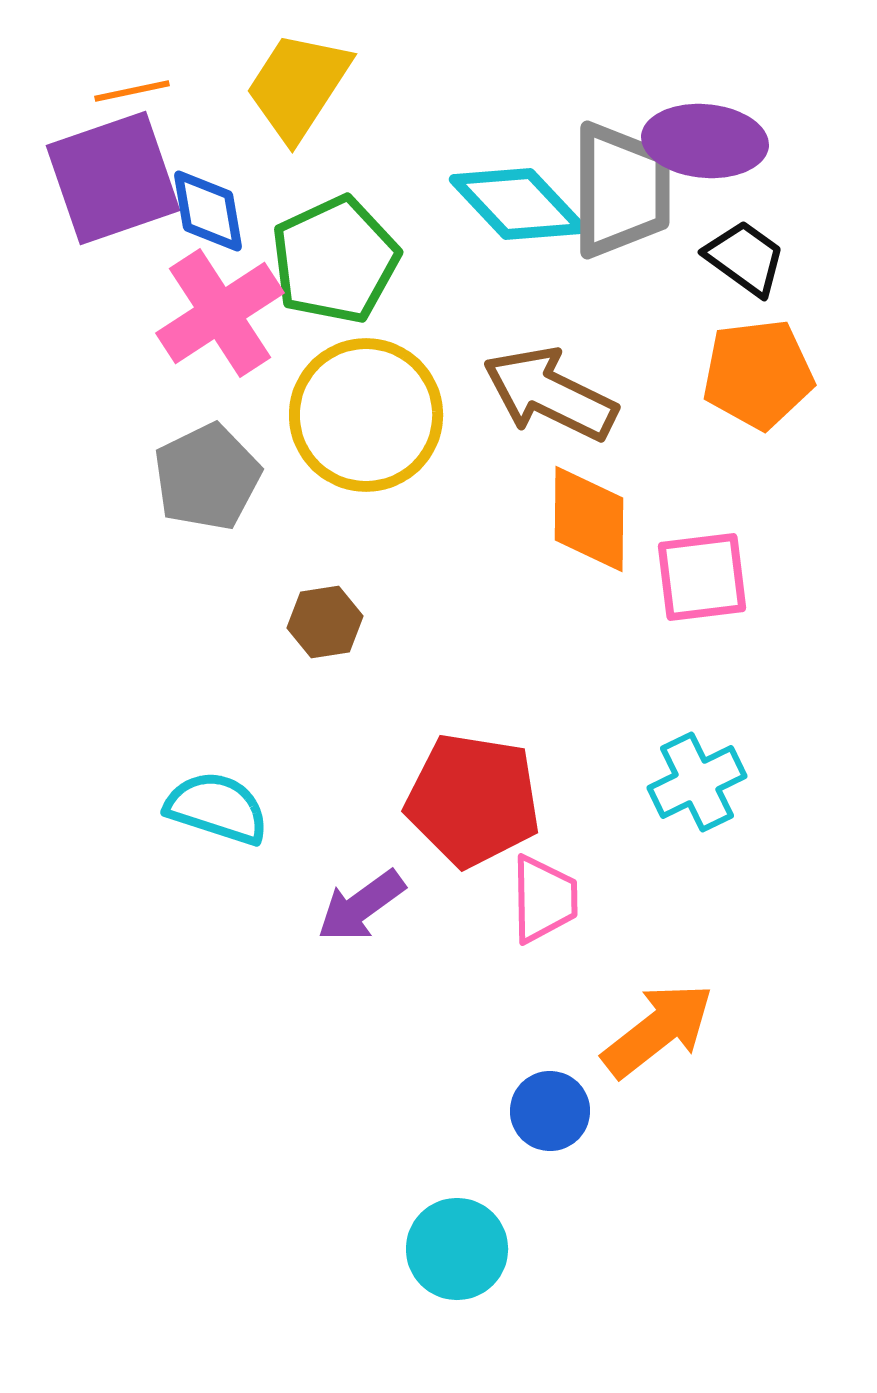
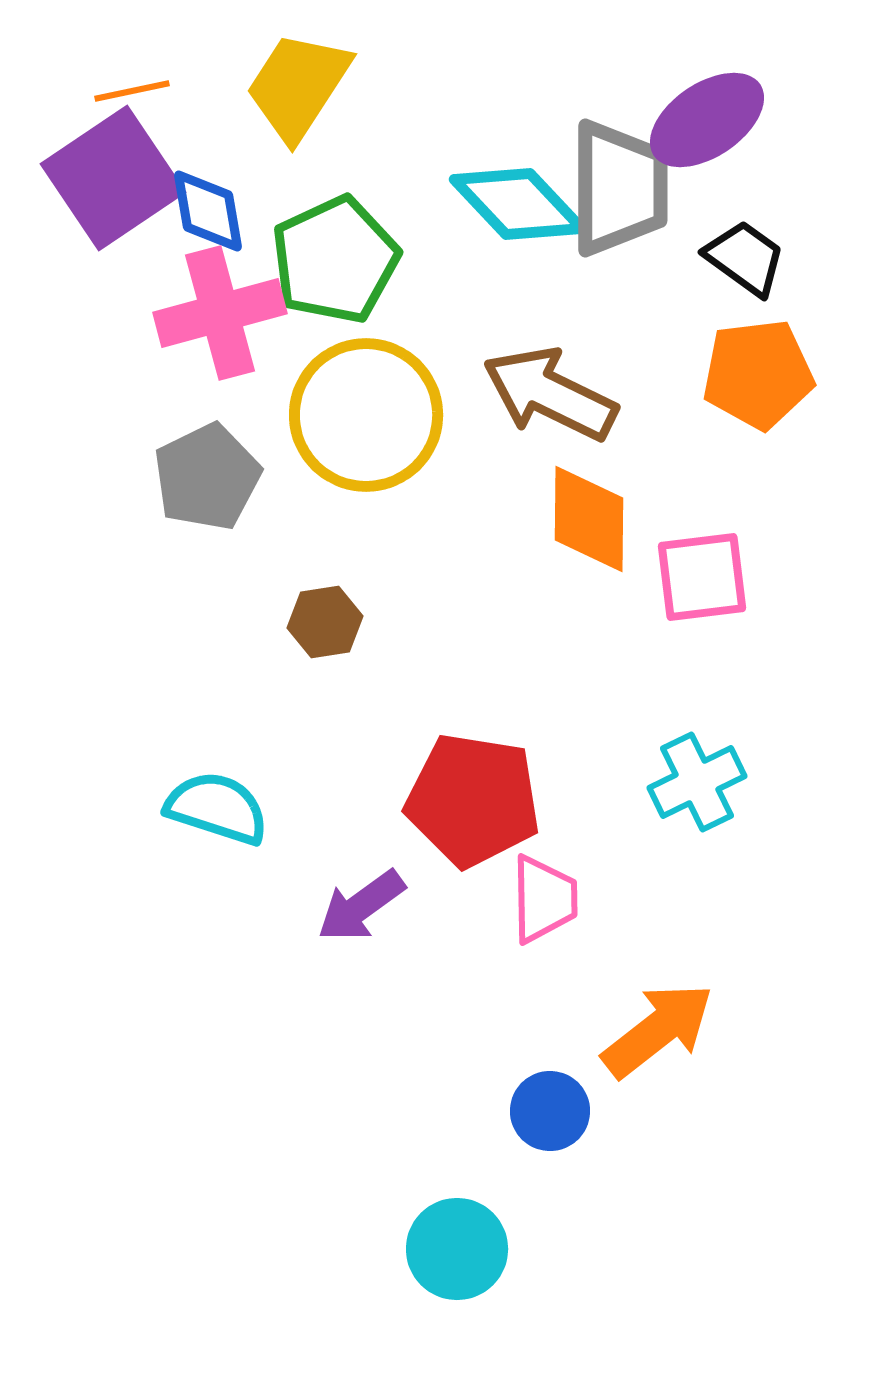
purple ellipse: moved 2 px right, 21 px up; rotated 39 degrees counterclockwise
purple square: rotated 15 degrees counterclockwise
gray trapezoid: moved 2 px left, 2 px up
pink cross: rotated 18 degrees clockwise
